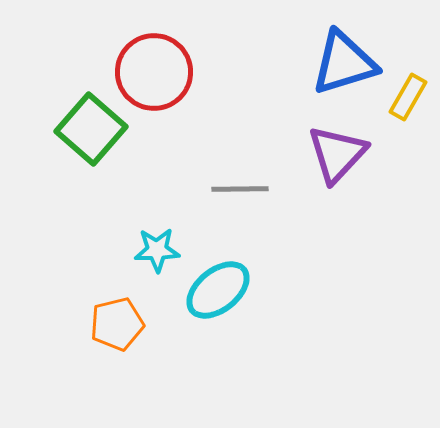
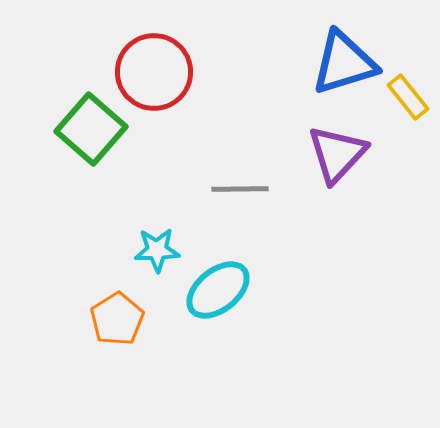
yellow rectangle: rotated 69 degrees counterclockwise
orange pentagon: moved 5 px up; rotated 18 degrees counterclockwise
